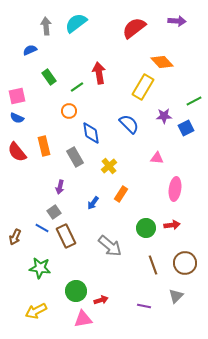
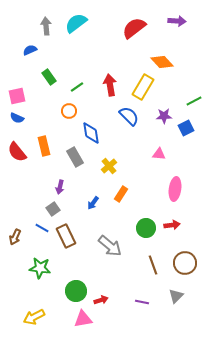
red arrow at (99, 73): moved 11 px right, 12 px down
blue semicircle at (129, 124): moved 8 px up
pink triangle at (157, 158): moved 2 px right, 4 px up
gray square at (54, 212): moved 1 px left, 3 px up
purple line at (144, 306): moved 2 px left, 4 px up
yellow arrow at (36, 311): moved 2 px left, 6 px down
